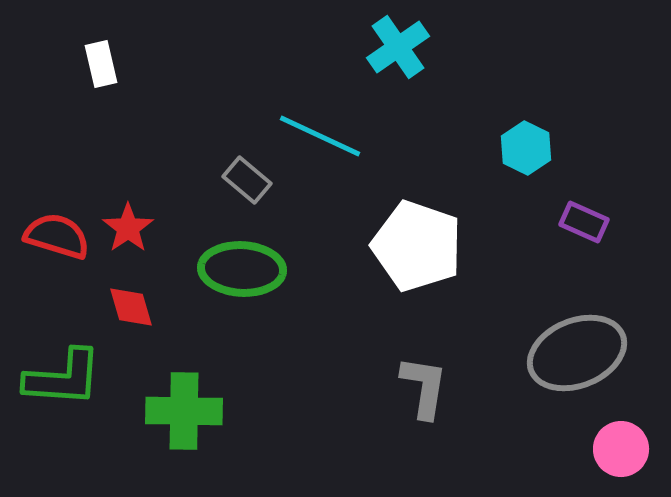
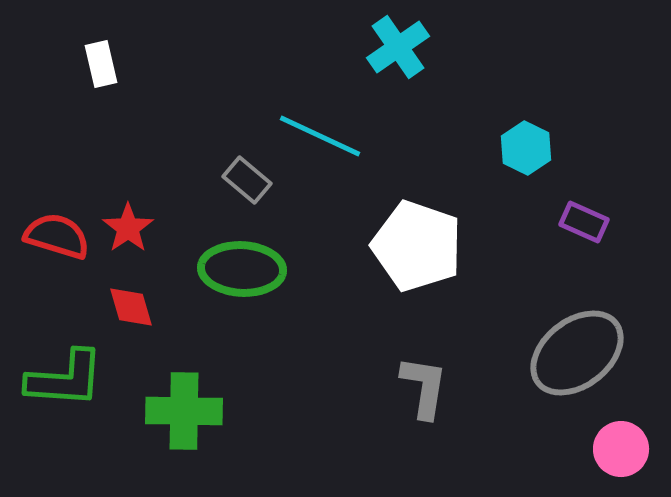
gray ellipse: rotated 16 degrees counterclockwise
green L-shape: moved 2 px right, 1 px down
